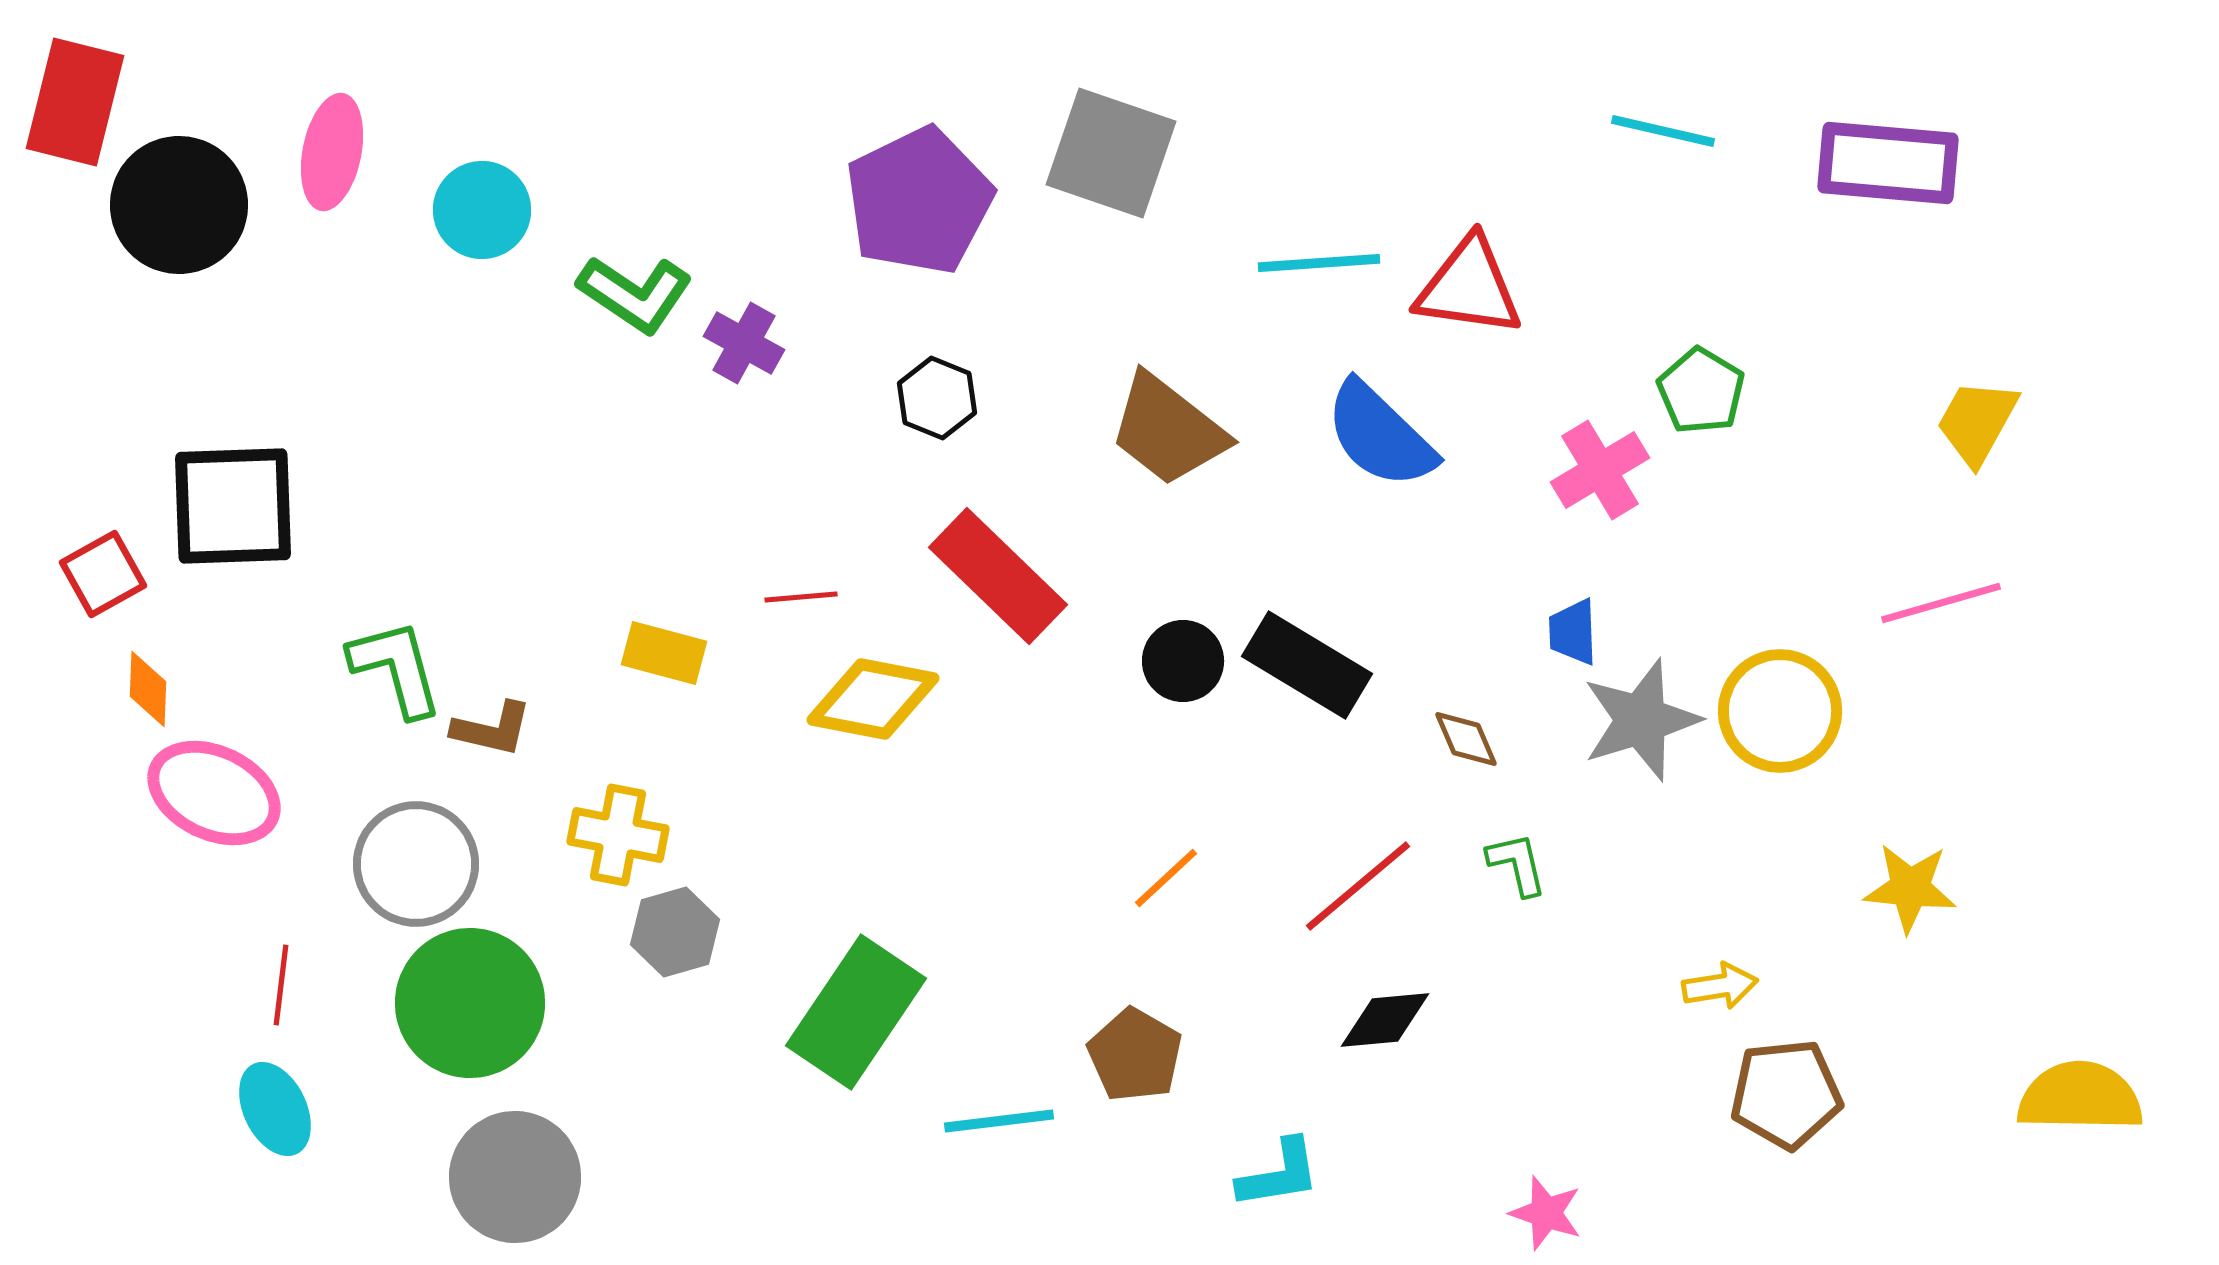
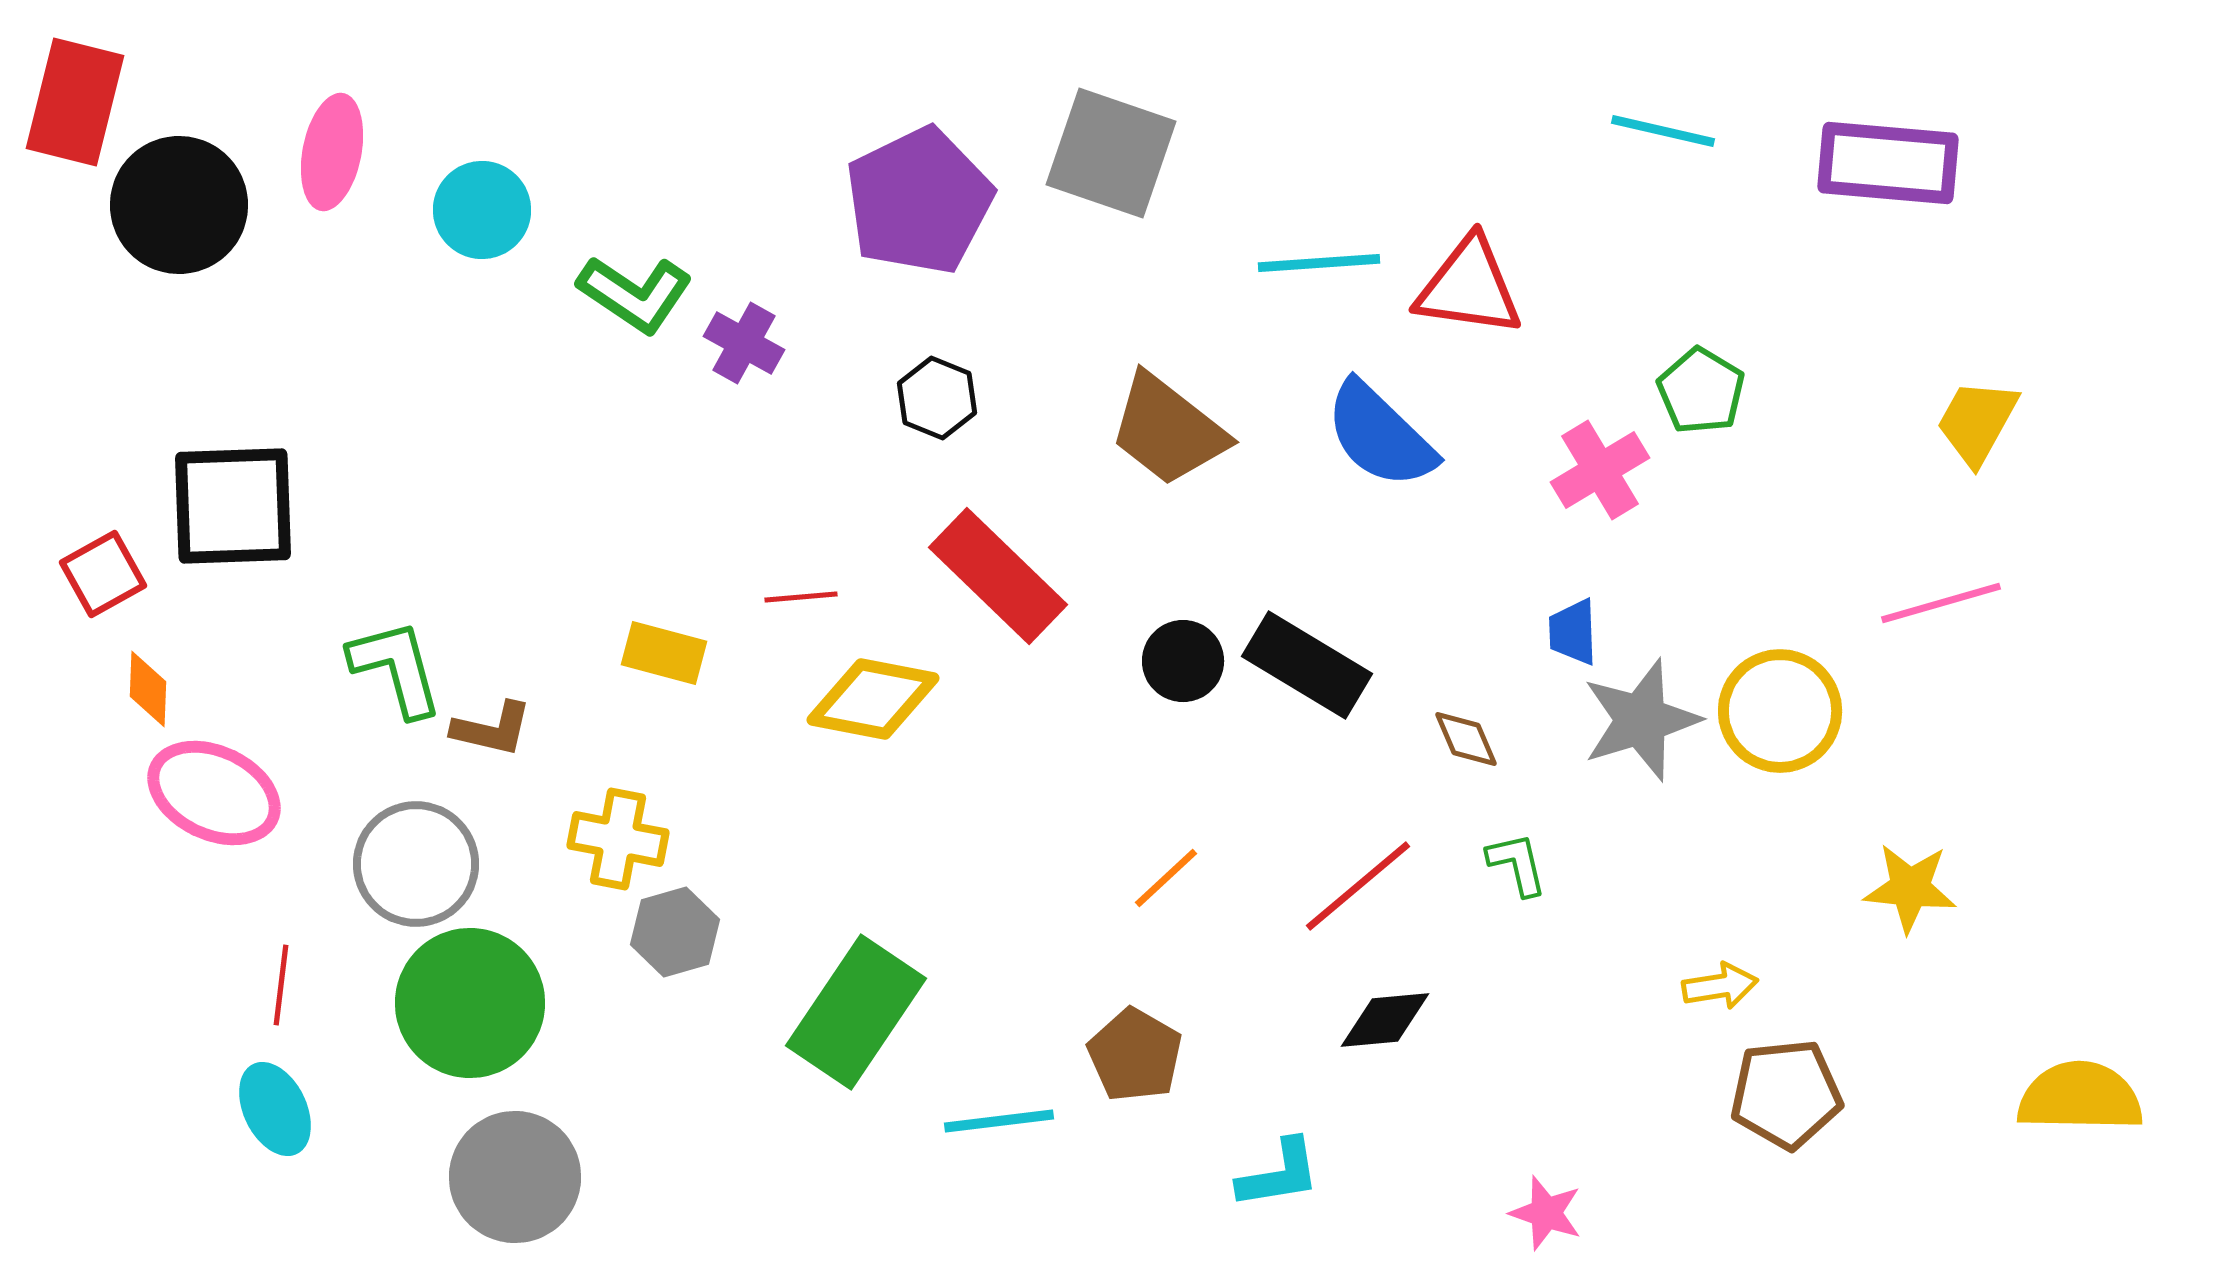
yellow cross at (618, 835): moved 4 px down
